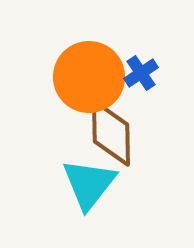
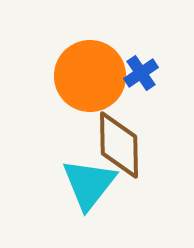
orange circle: moved 1 px right, 1 px up
brown diamond: moved 8 px right, 12 px down
